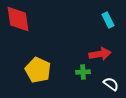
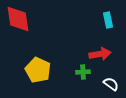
cyan rectangle: rotated 14 degrees clockwise
